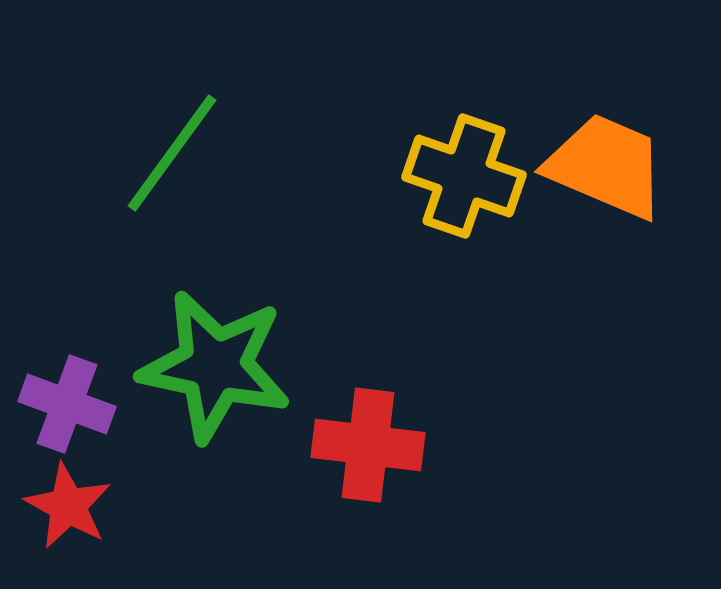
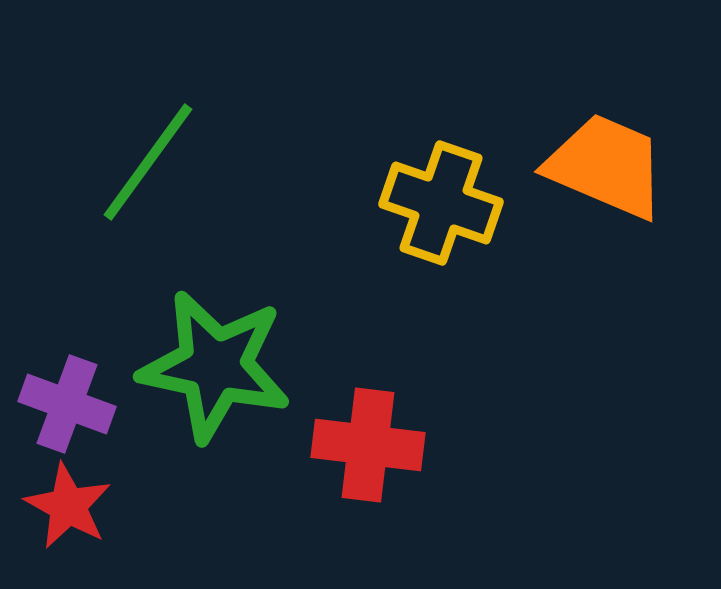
green line: moved 24 px left, 9 px down
yellow cross: moved 23 px left, 27 px down
